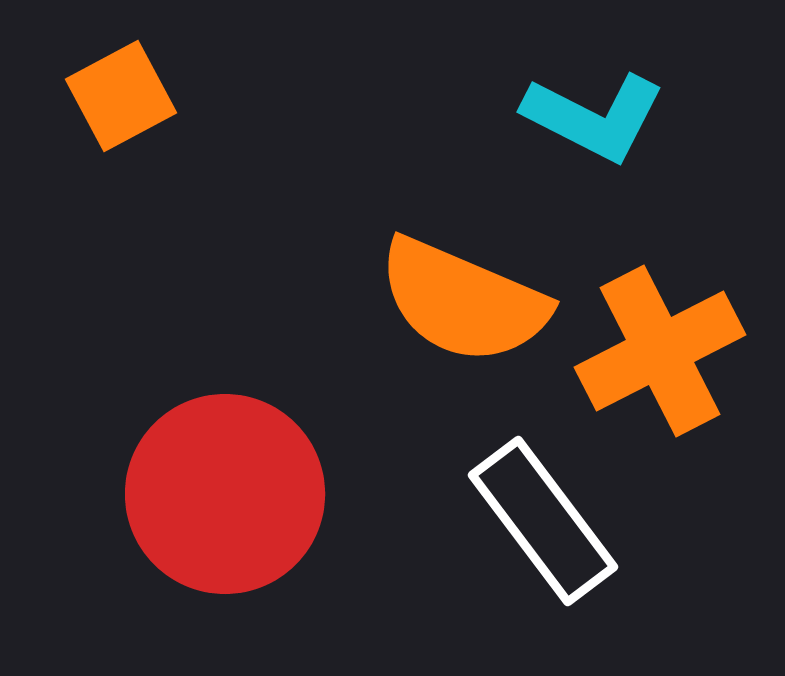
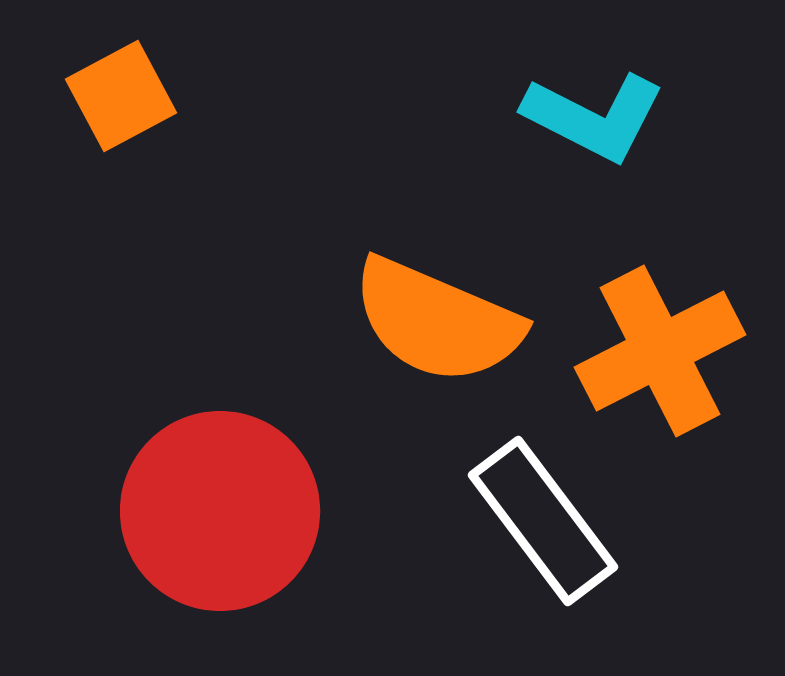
orange semicircle: moved 26 px left, 20 px down
red circle: moved 5 px left, 17 px down
